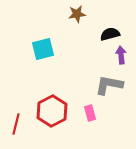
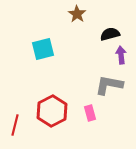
brown star: rotated 30 degrees counterclockwise
red line: moved 1 px left, 1 px down
